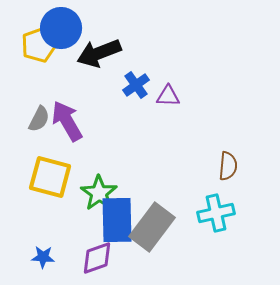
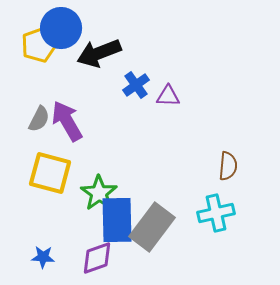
yellow square: moved 4 px up
